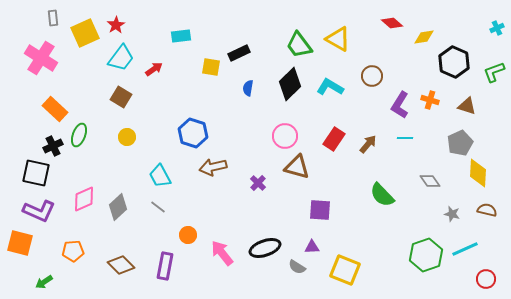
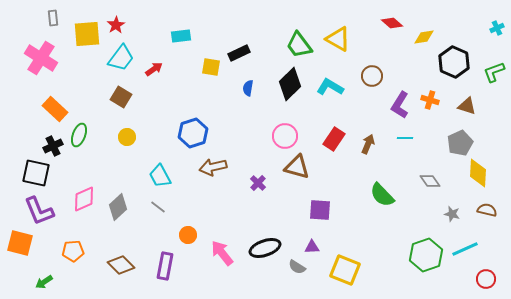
yellow square at (85, 33): moved 2 px right, 1 px down; rotated 20 degrees clockwise
blue hexagon at (193, 133): rotated 24 degrees clockwise
brown arrow at (368, 144): rotated 18 degrees counterclockwise
purple L-shape at (39, 211): rotated 44 degrees clockwise
